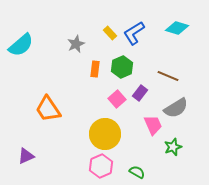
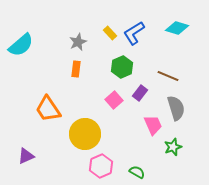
gray star: moved 2 px right, 2 px up
orange rectangle: moved 19 px left
pink square: moved 3 px left, 1 px down
gray semicircle: rotated 75 degrees counterclockwise
yellow circle: moved 20 px left
